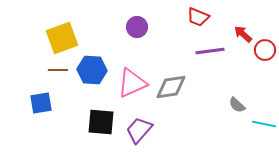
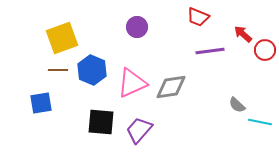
blue hexagon: rotated 20 degrees clockwise
cyan line: moved 4 px left, 2 px up
